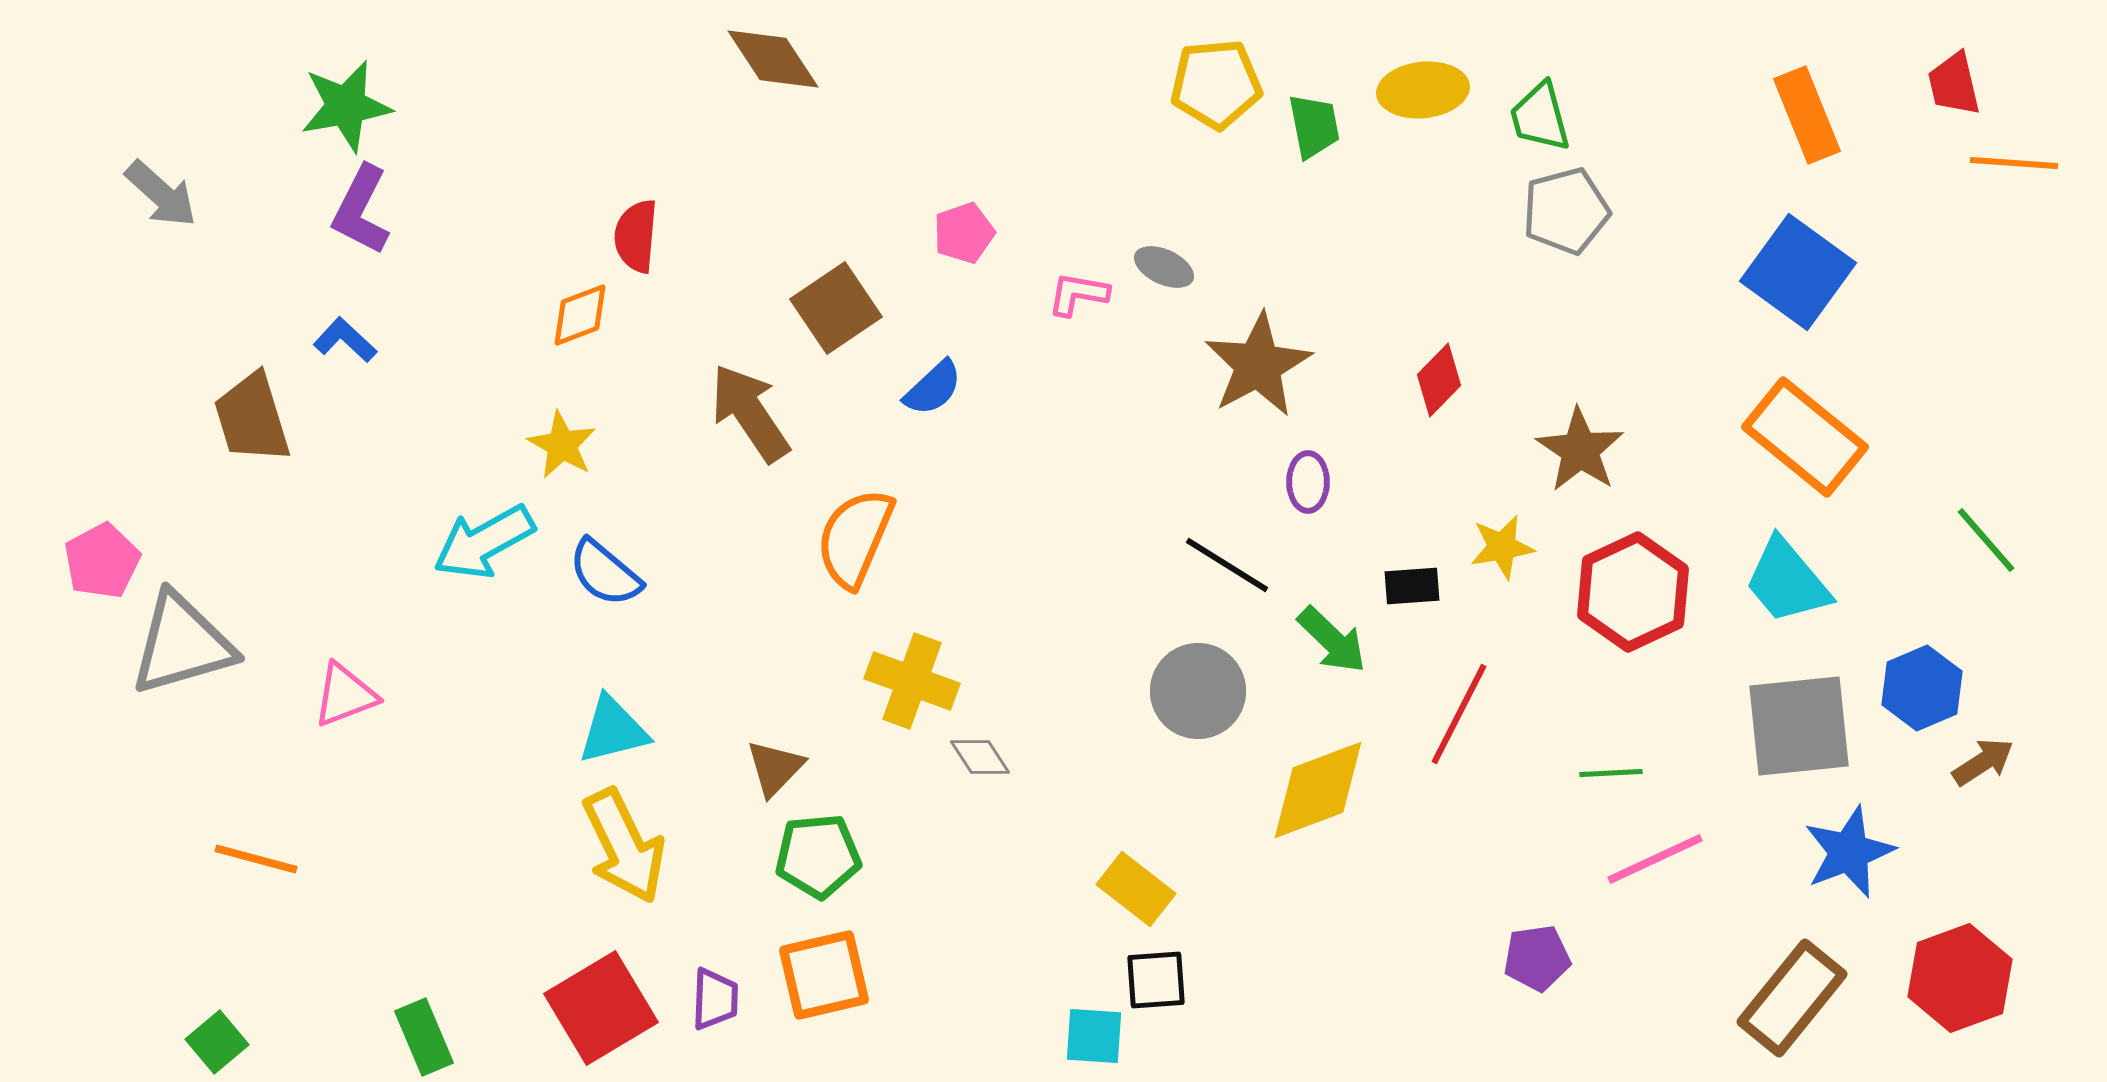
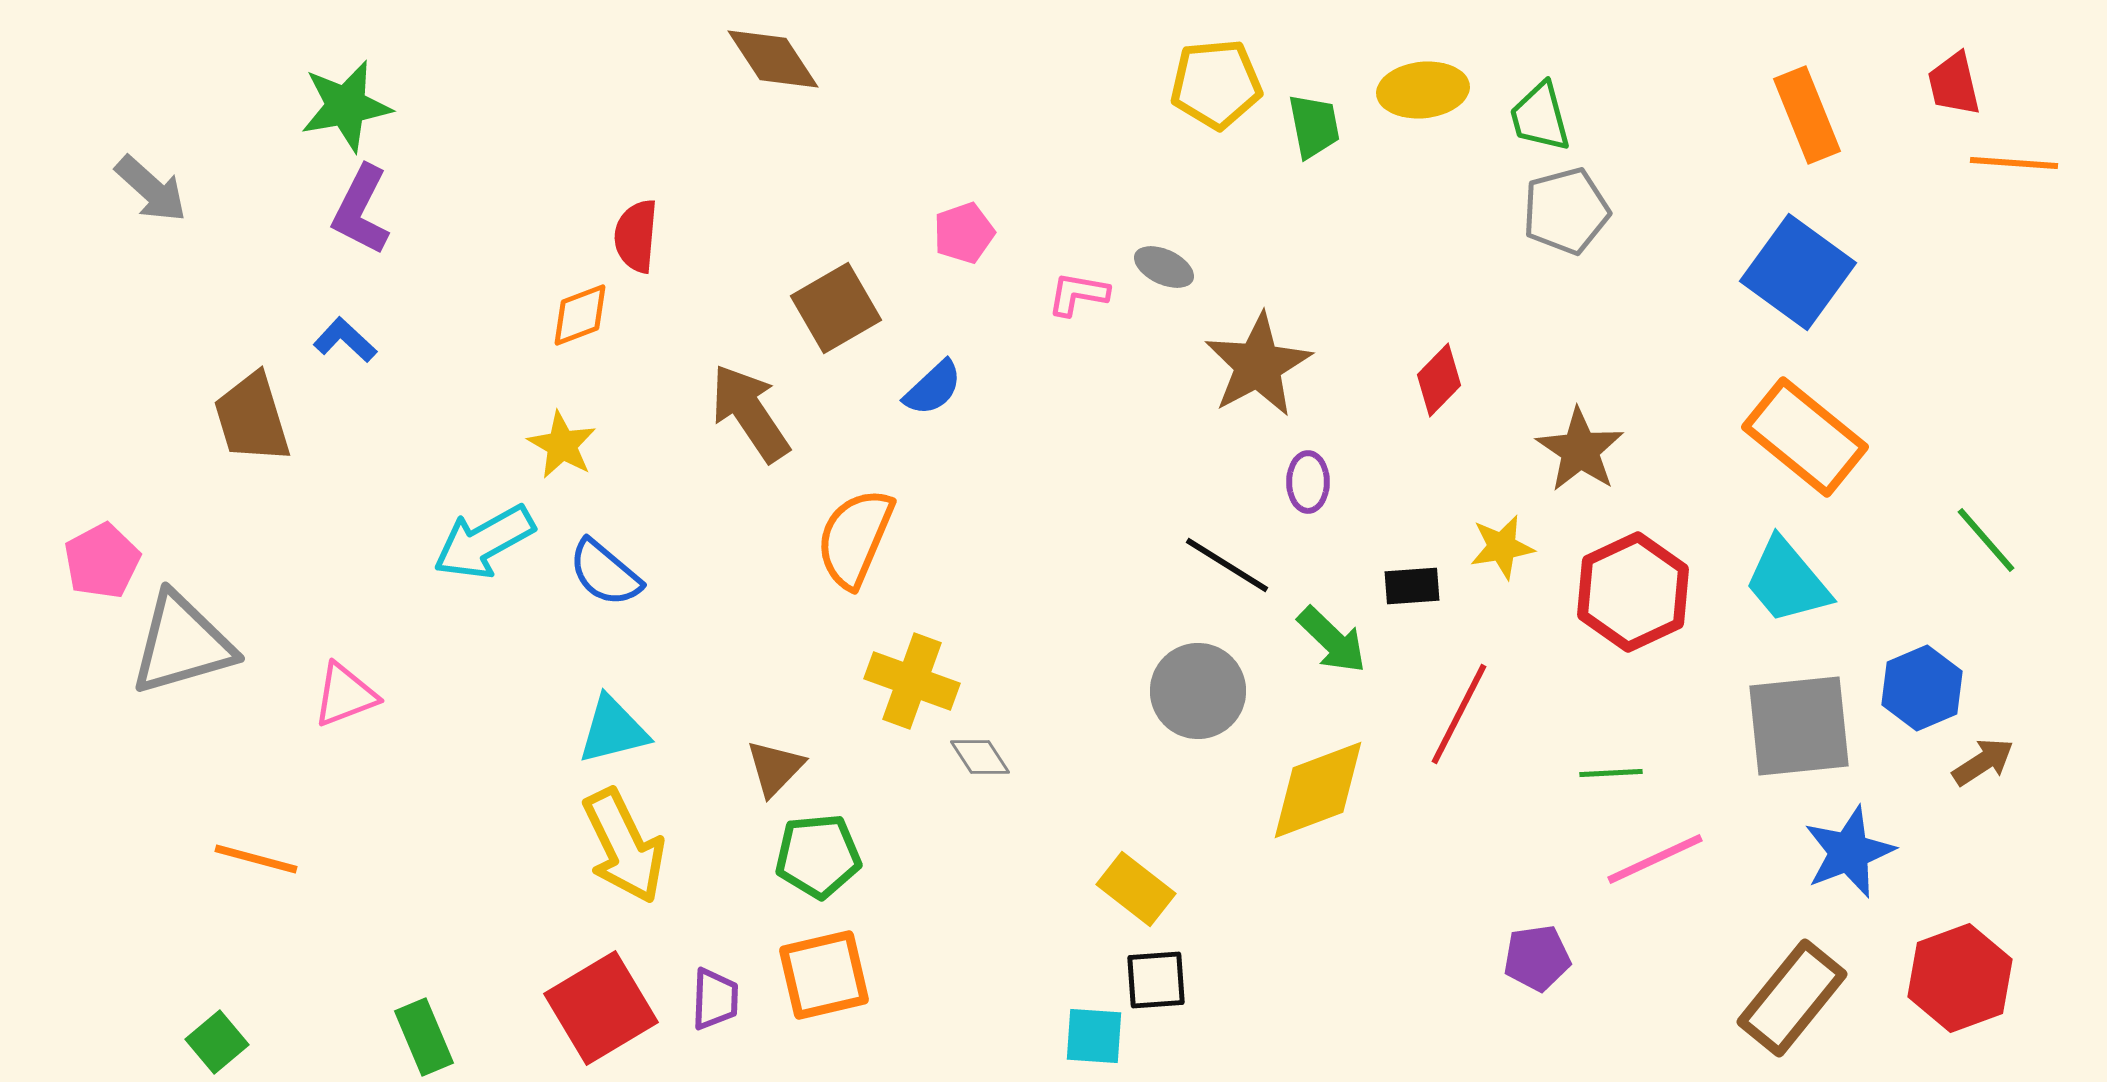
gray arrow at (161, 194): moved 10 px left, 5 px up
brown square at (836, 308): rotated 4 degrees clockwise
